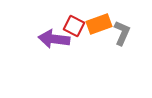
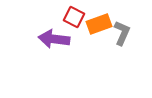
red square: moved 9 px up
